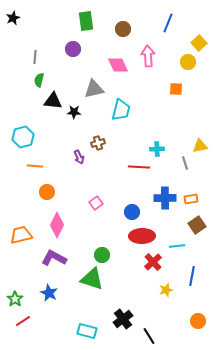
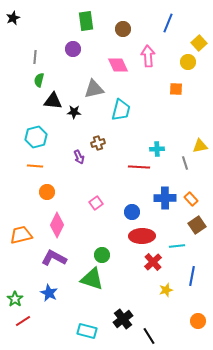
cyan hexagon at (23, 137): moved 13 px right
orange rectangle at (191, 199): rotated 56 degrees clockwise
